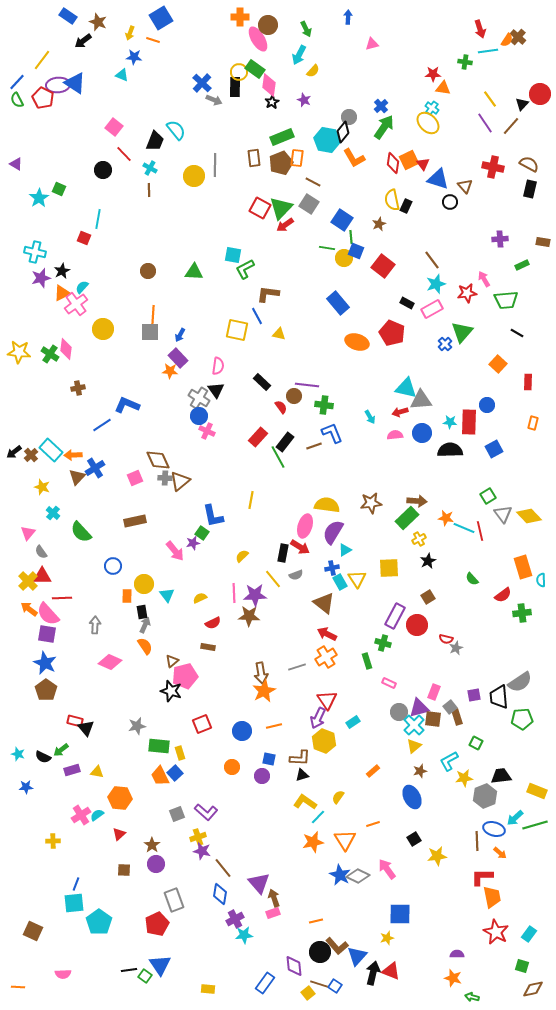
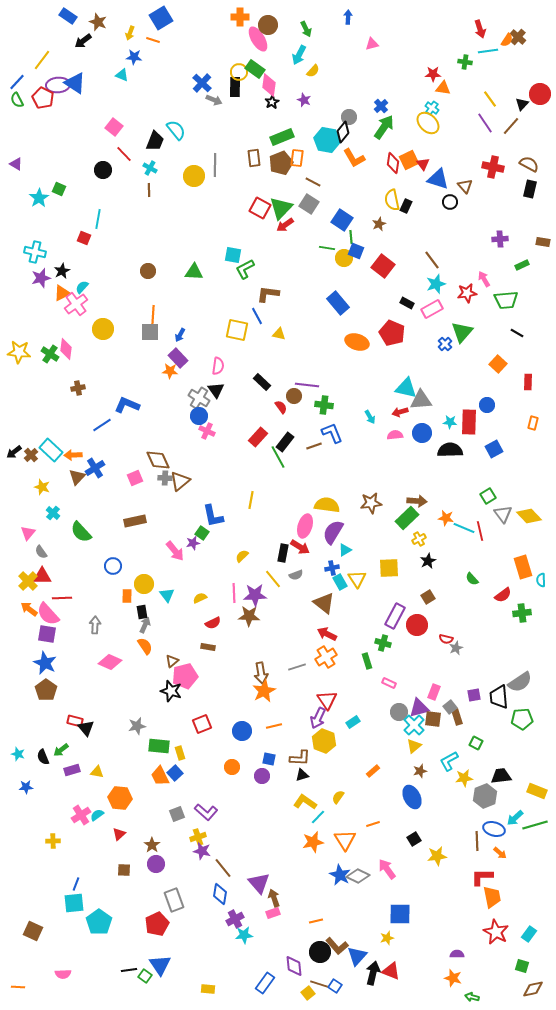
black semicircle at (43, 757): rotated 42 degrees clockwise
